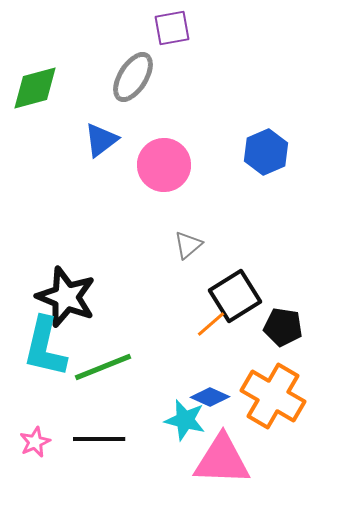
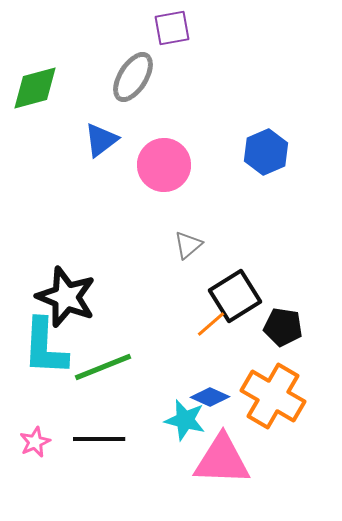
cyan L-shape: rotated 10 degrees counterclockwise
